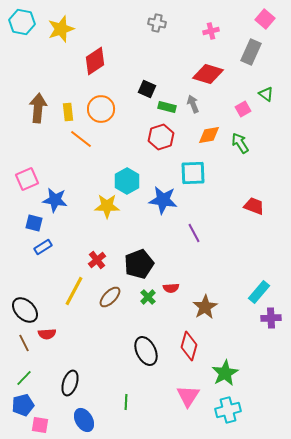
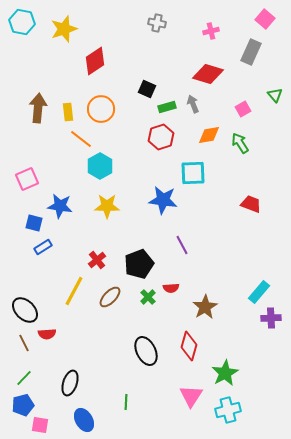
yellow star at (61, 29): moved 3 px right
green triangle at (266, 94): moved 9 px right, 1 px down; rotated 14 degrees clockwise
green rectangle at (167, 107): rotated 30 degrees counterclockwise
cyan hexagon at (127, 181): moved 27 px left, 15 px up
blue star at (55, 200): moved 5 px right, 6 px down
red trapezoid at (254, 206): moved 3 px left, 2 px up
purple line at (194, 233): moved 12 px left, 12 px down
pink triangle at (188, 396): moved 3 px right
